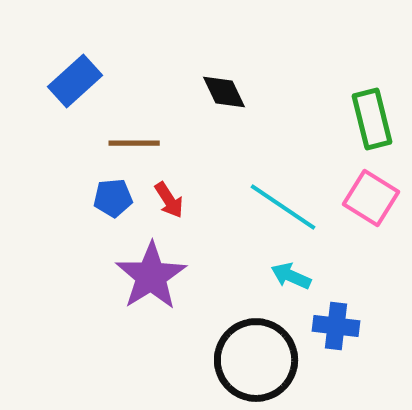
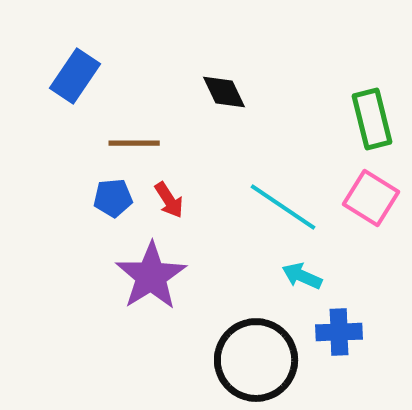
blue rectangle: moved 5 px up; rotated 14 degrees counterclockwise
cyan arrow: moved 11 px right
blue cross: moved 3 px right, 6 px down; rotated 9 degrees counterclockwise
